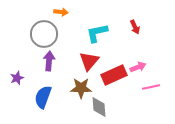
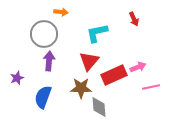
red arrow: moved 1 px left, 8 px up
